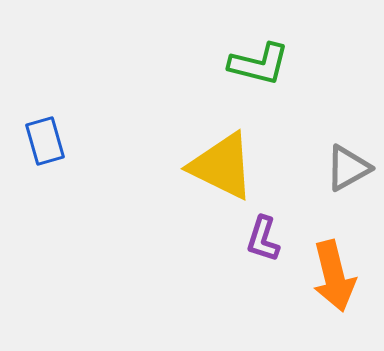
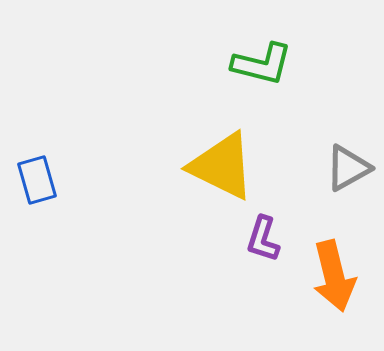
green L-shape: moved 3 px right
blue rectangle: moved 8 px left, 39 px down
